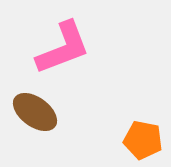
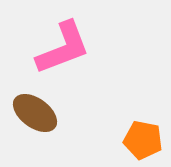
brown ellipse: moved 1 px down
